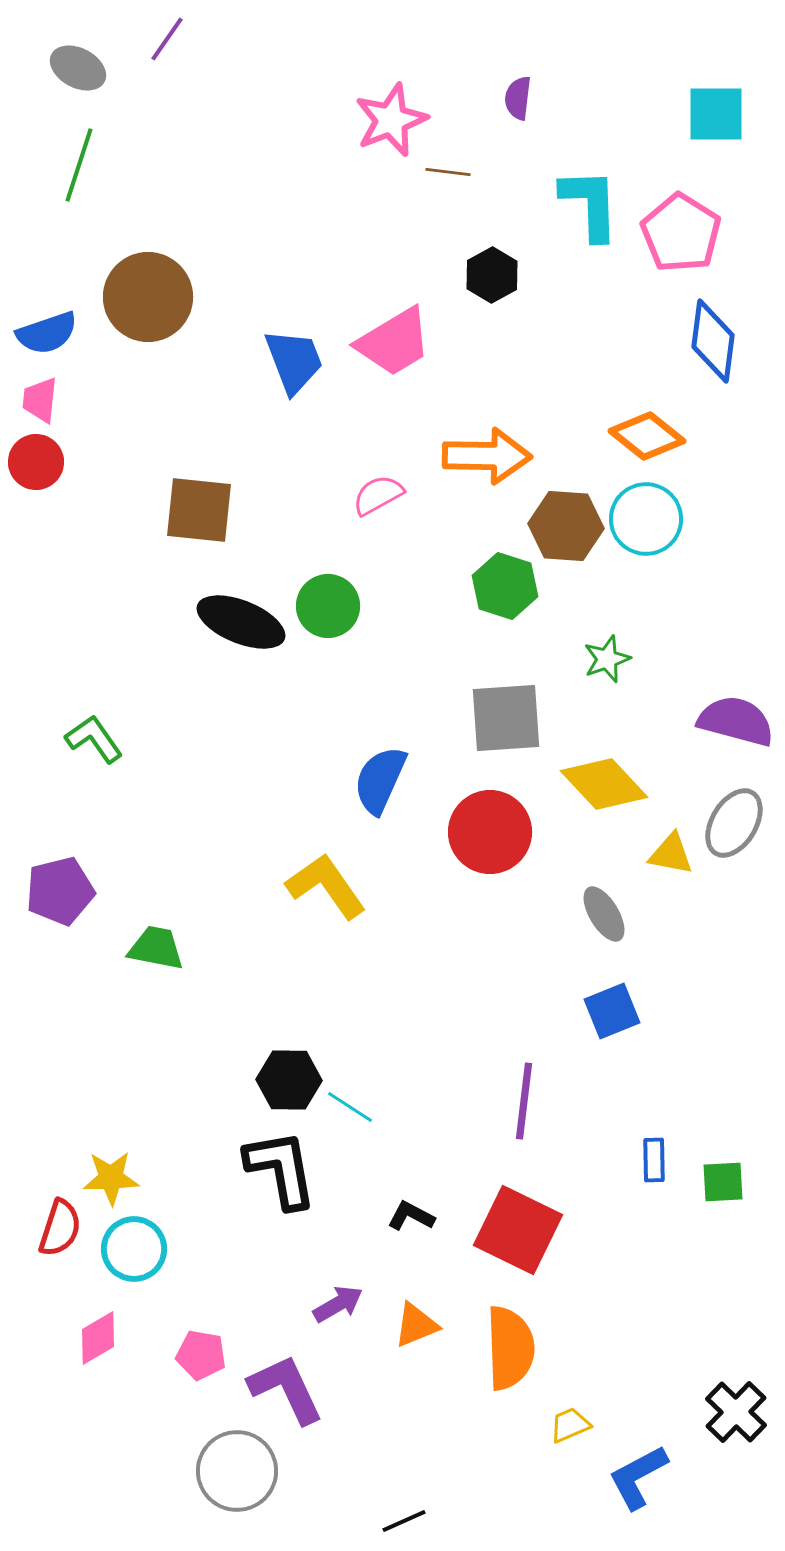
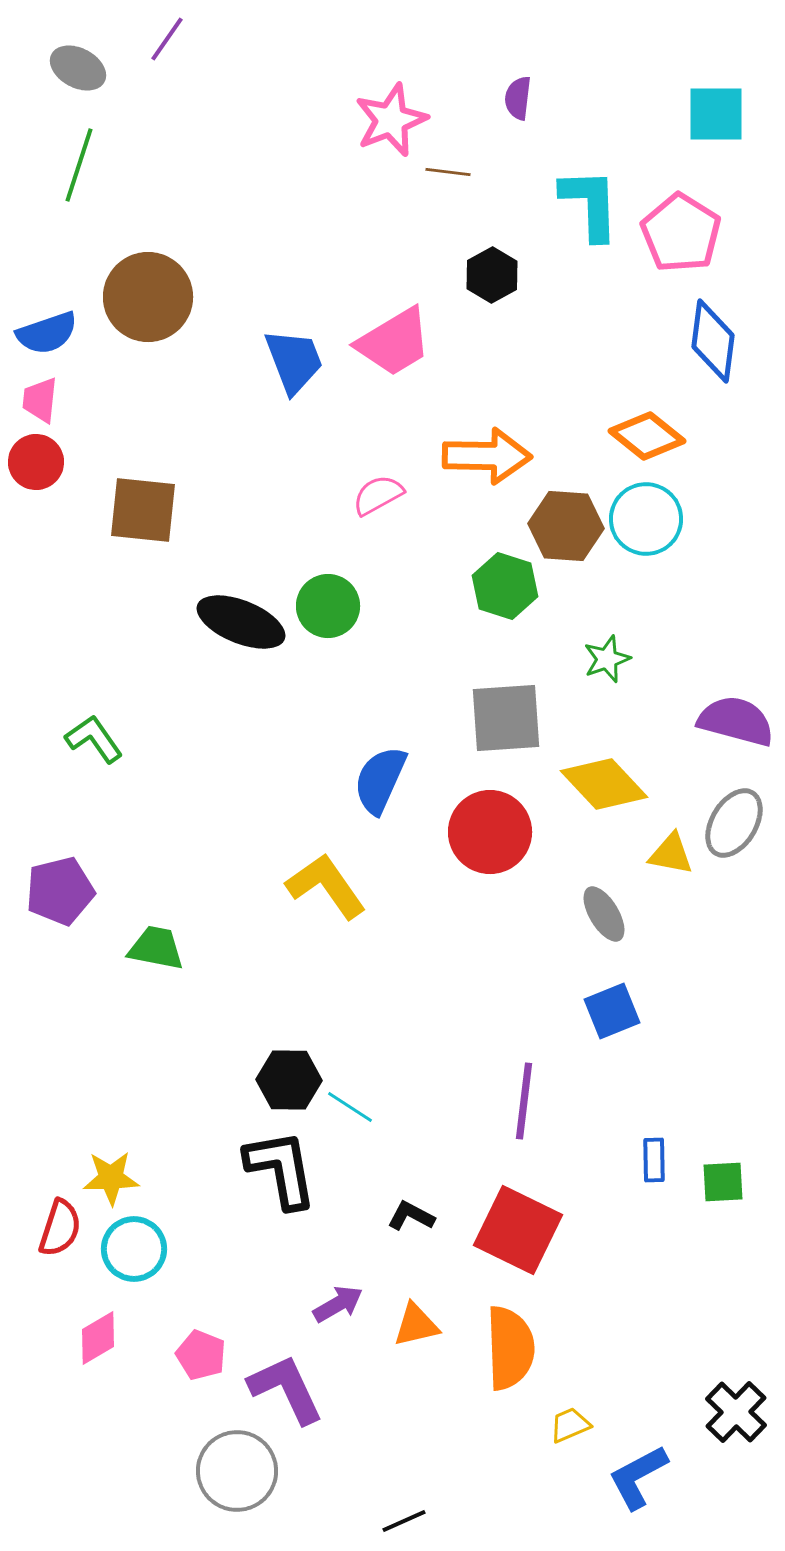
brown square at (199, 510): moved 56 px left
orange triangle at (416, 1325): rotated 9 degrees clockwise
pink pentagon at (201, 1355): rotated 12 degrees clockwise
